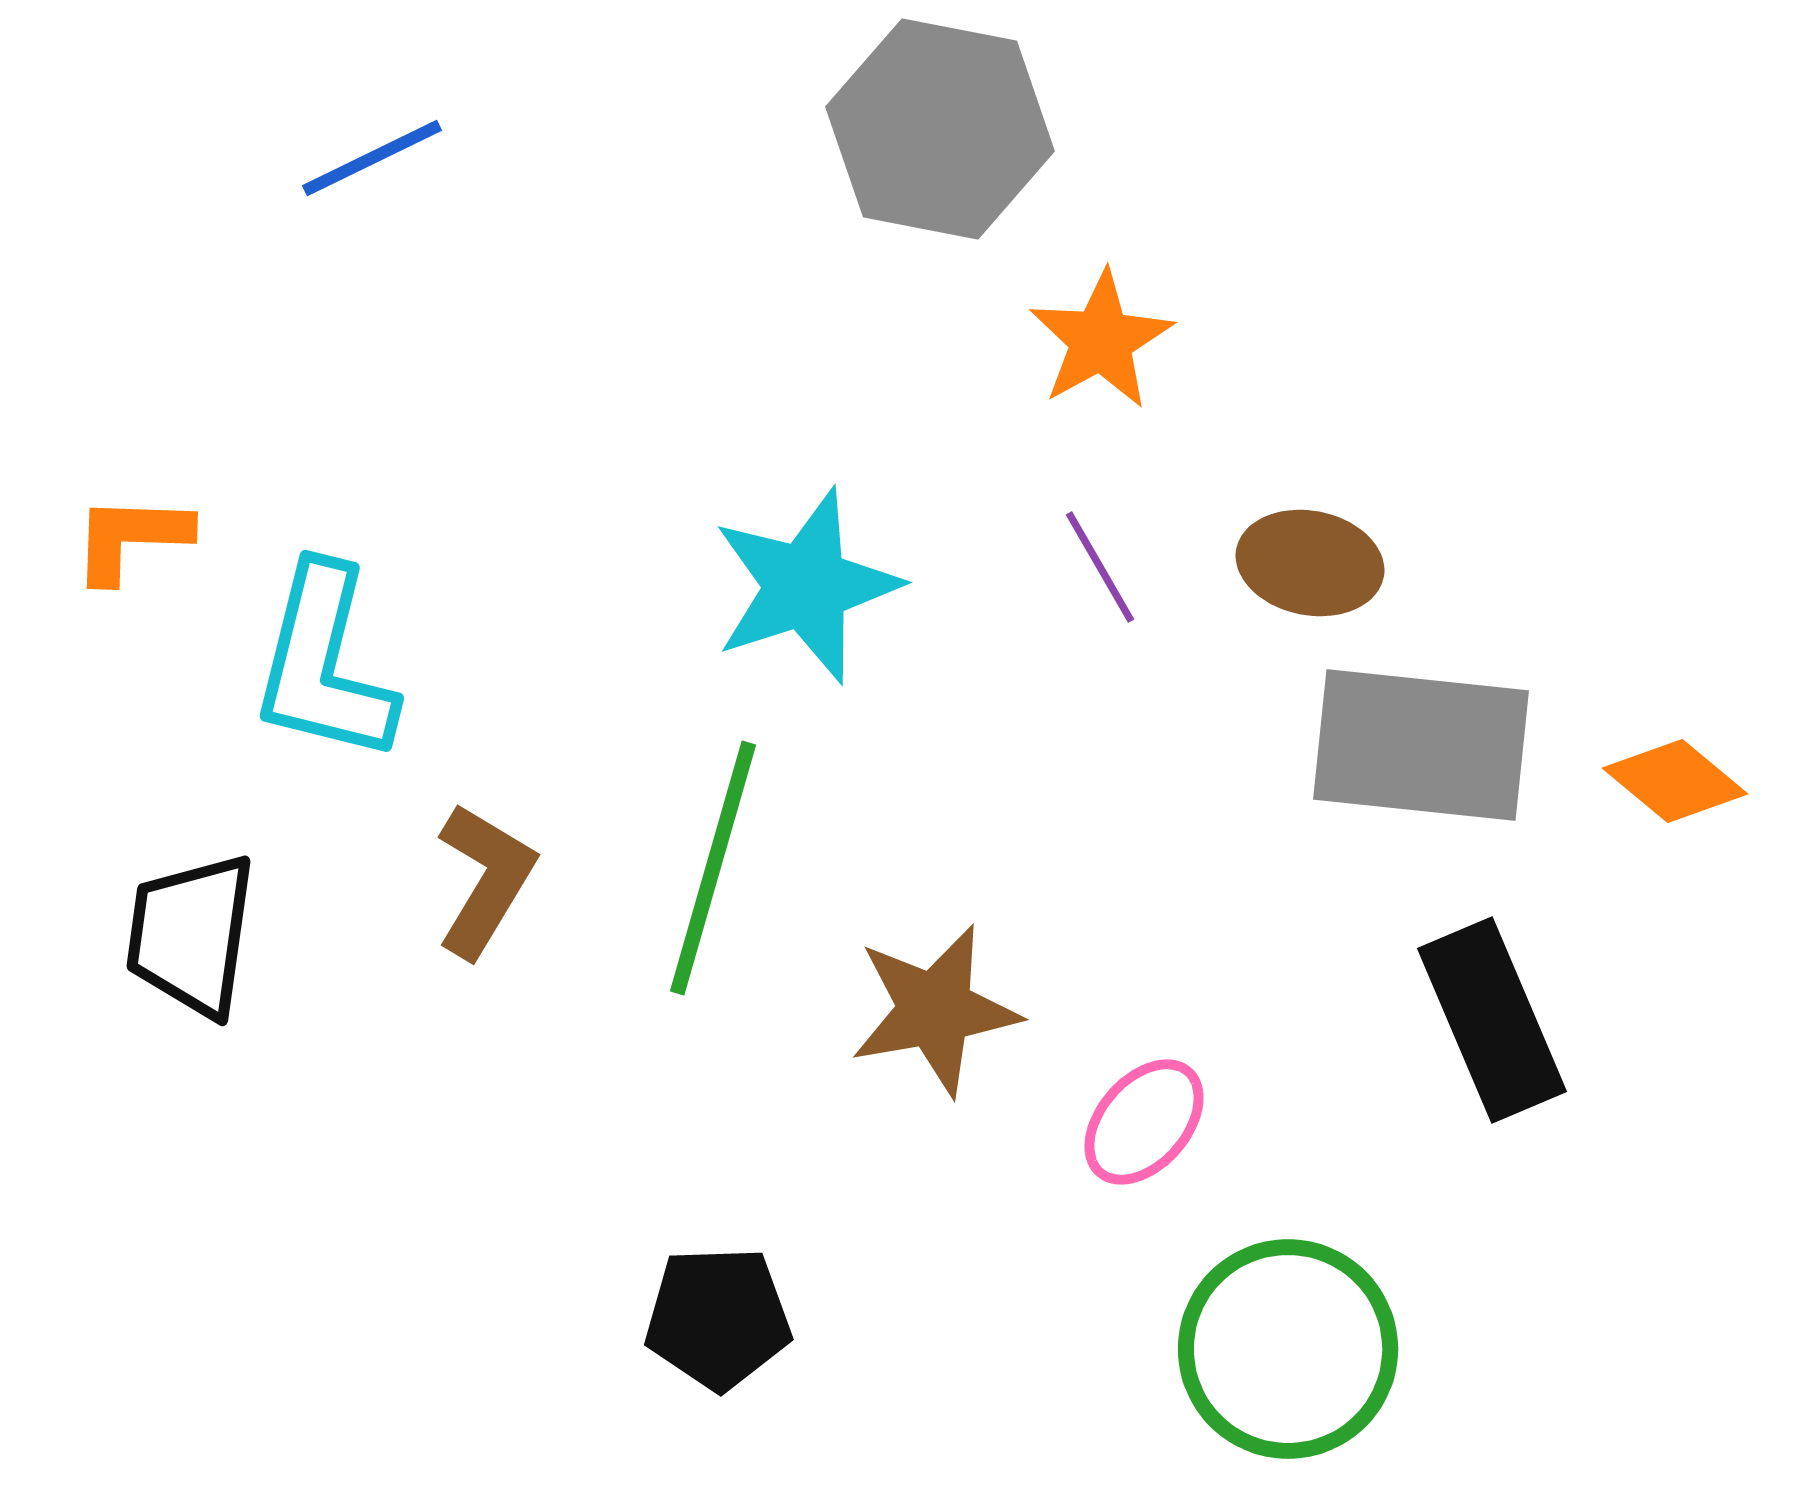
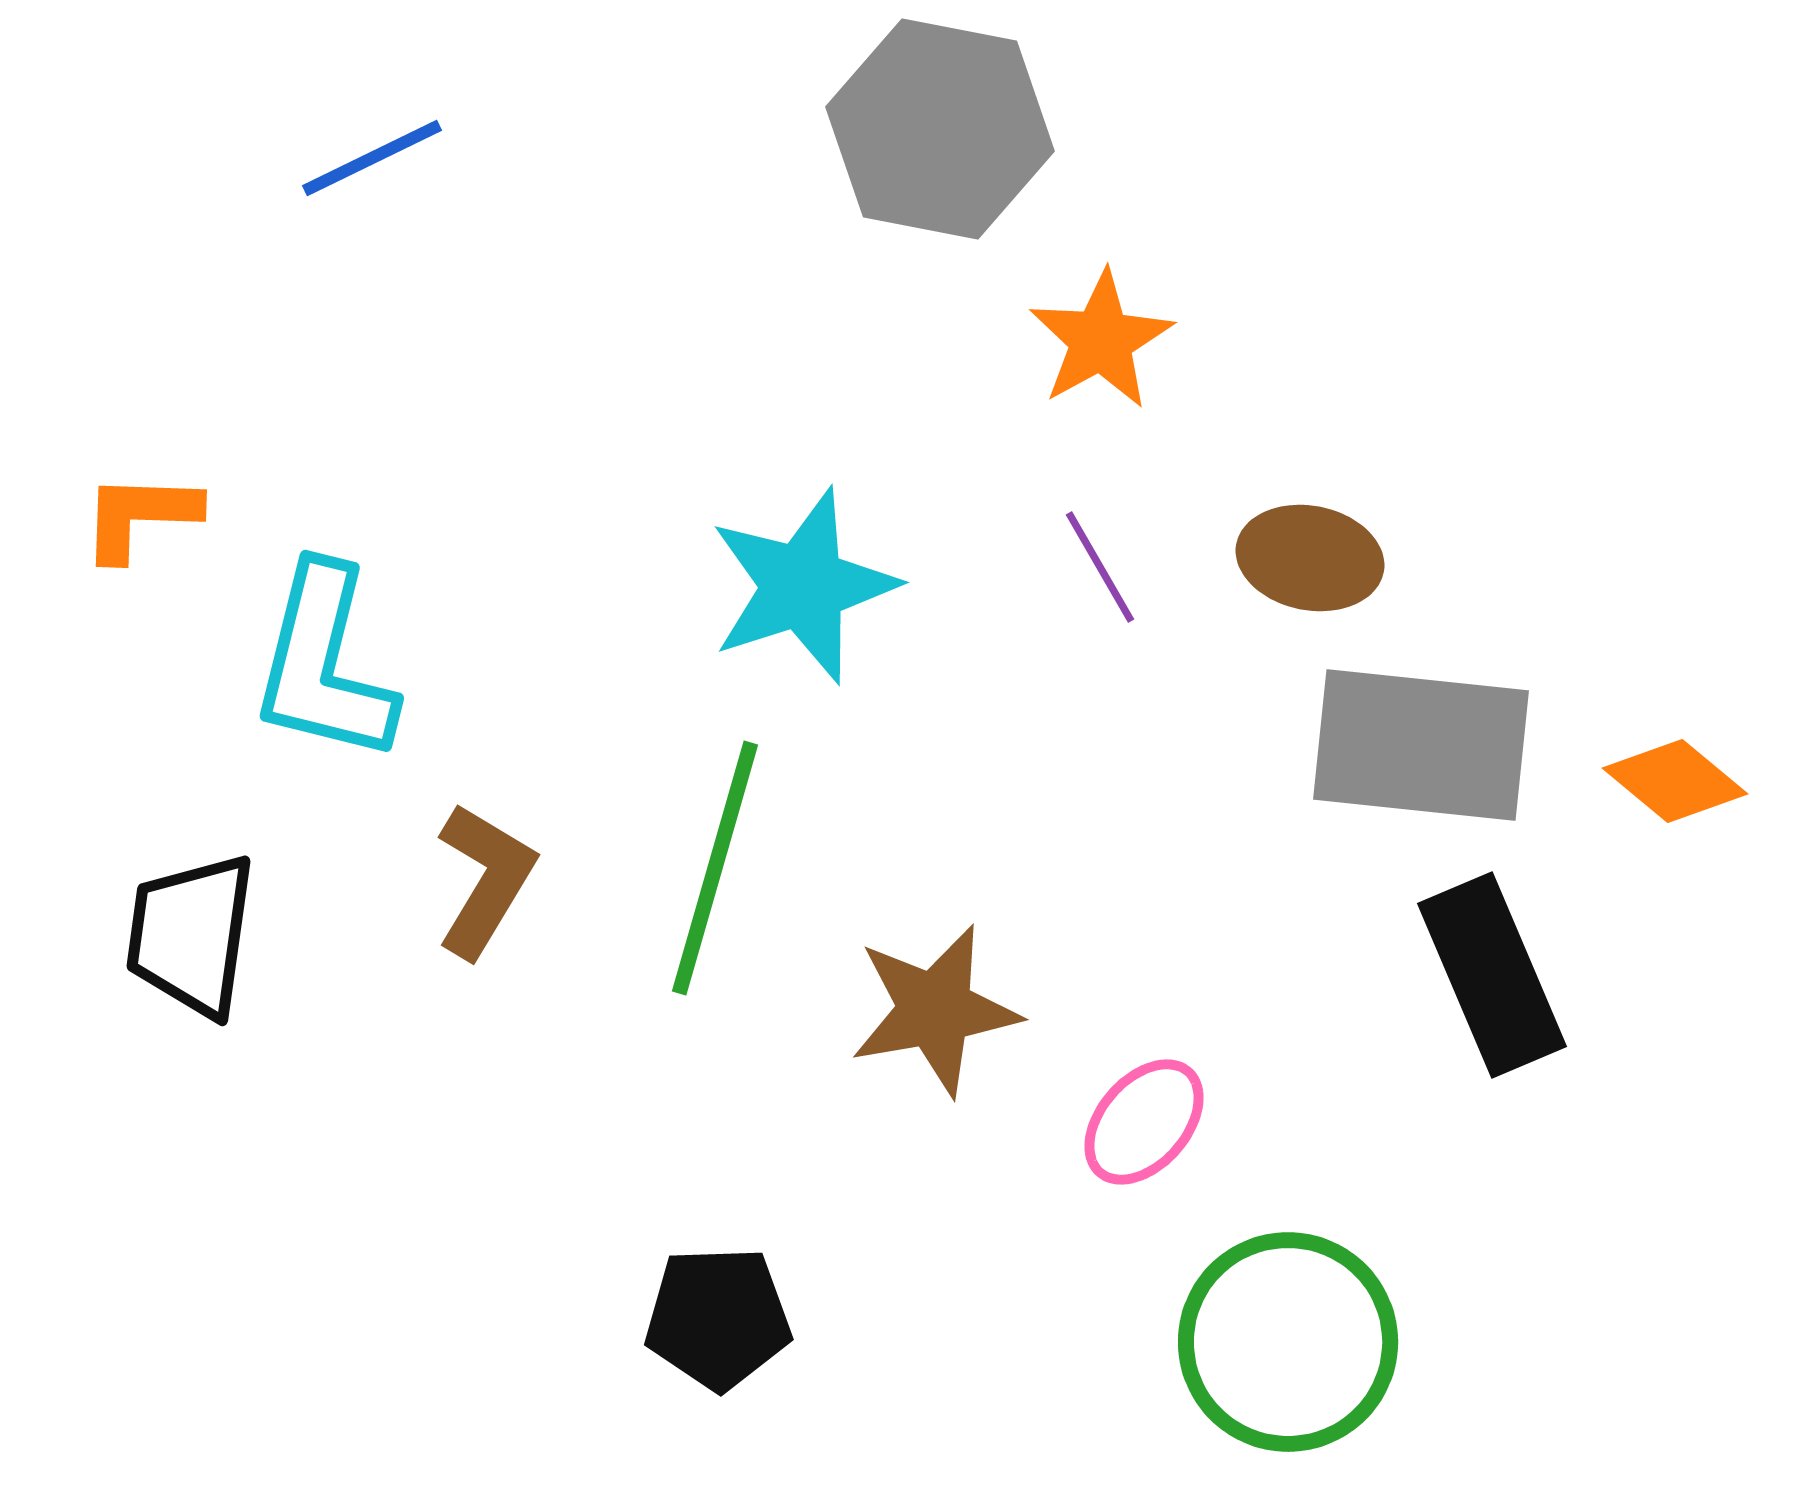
orange L-shape: moved 9 px right, 22 px up
brown ellipse: moved 5 px up
cyan star: moved 3 px left
green line: moved 2 px right
black rectangle: moved 45 px up
green circle: moved 7 px up
